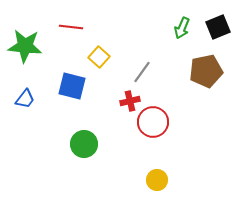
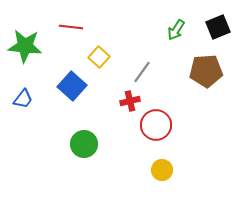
green arrow: moved 6 px left, 2 px down; rotated 10 degrees clockwise
brown pentagon: rotated 8 degrees clockwise
blue square: rotated 28 degrees clockwise
blue trapezoid: moved 2 px left
red circle: moved 3 px right, 3 px down
yellow circle: moved 5 px right, 10 px up
